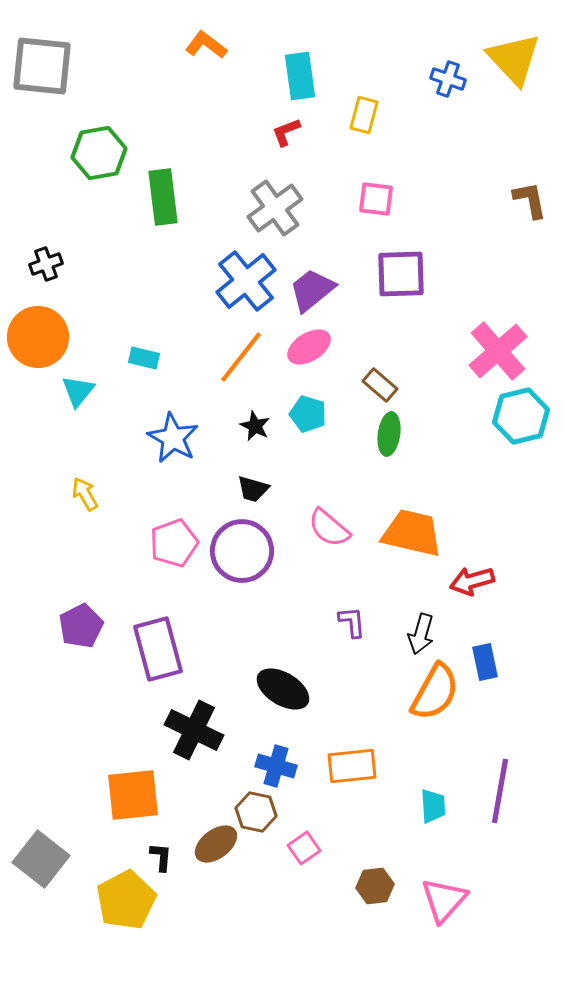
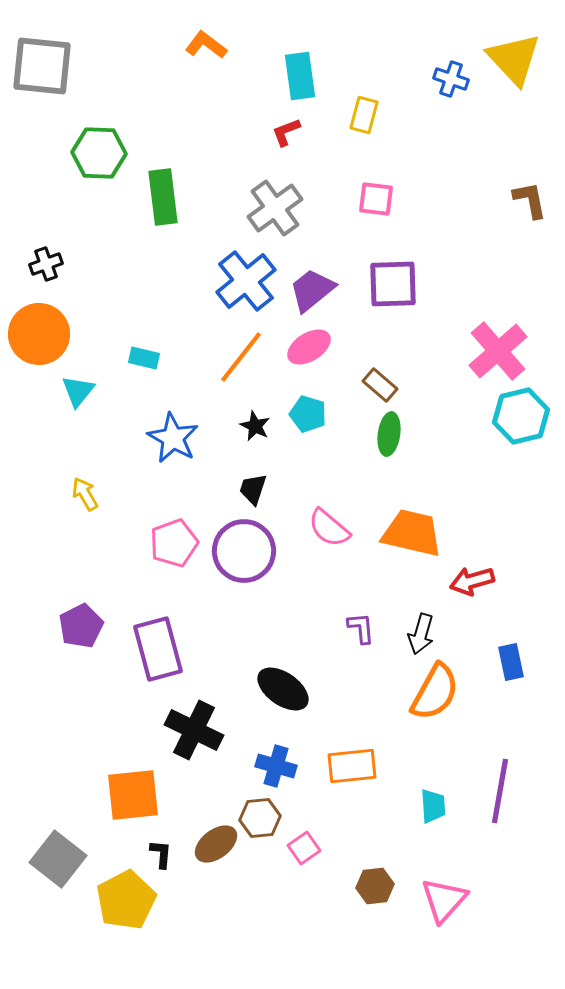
blue cross at (448, 79): moved 3 px right
green hexagon at (99, 153): rotated 12 degrees clockwise
purple square at (401, 274): moved 8 px left, 10 px down
orange circle at (38, 337): moved 1 px right, 3 px up
black trapezoid at (253, 489): rotated 92 degrees clockwise
purple circle at (242, 551): moved 2 px right
purple L-shape at (352, 622): moved 9 px right, 6 px down
blue rectangle at (485, 662): moved 26 px right
black ellipse at (283, 689): rotated 4 degrees clockwise
brown hexagon at (256, 812): moved 4 px right, 6 px down; rotated 18 degrees counterclockwise
black L-shape at (161, 857): moved 3 px up
gray square at (41, 859): moved 17 px right
